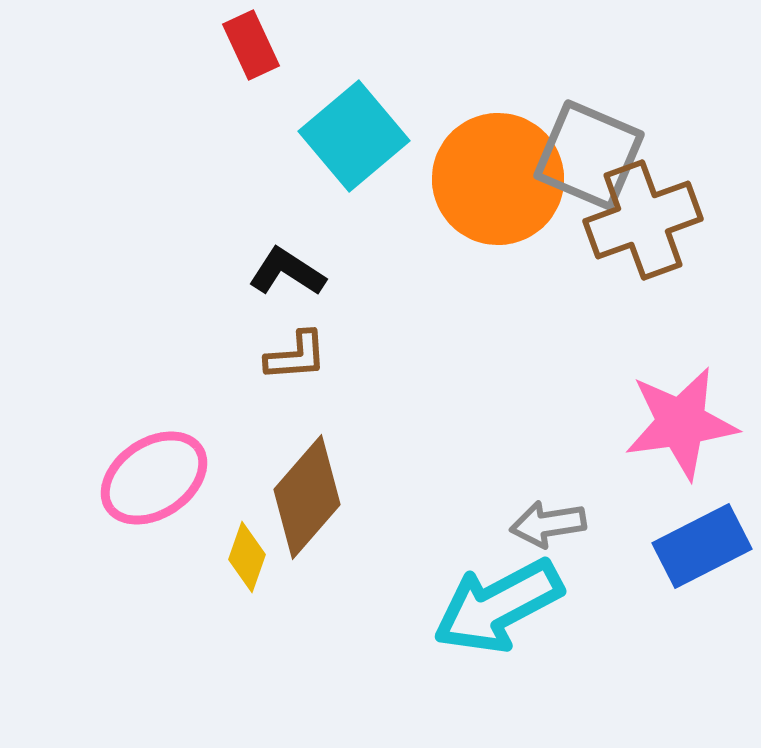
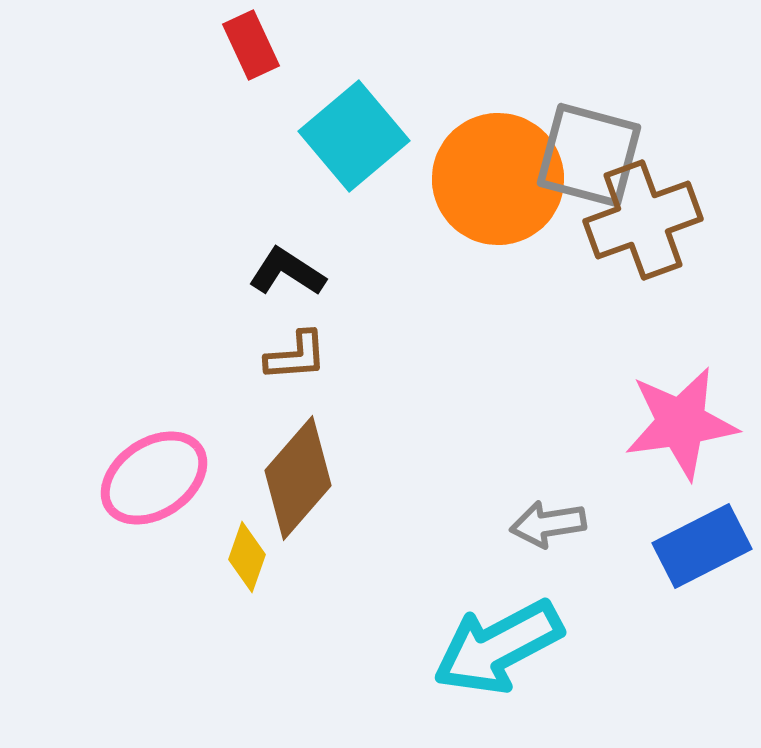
gray square: rotated 8 degrees counterclockwise
brown diamond: moved 9 px left, 19 px up
cyan arrow: moved 41 px down
